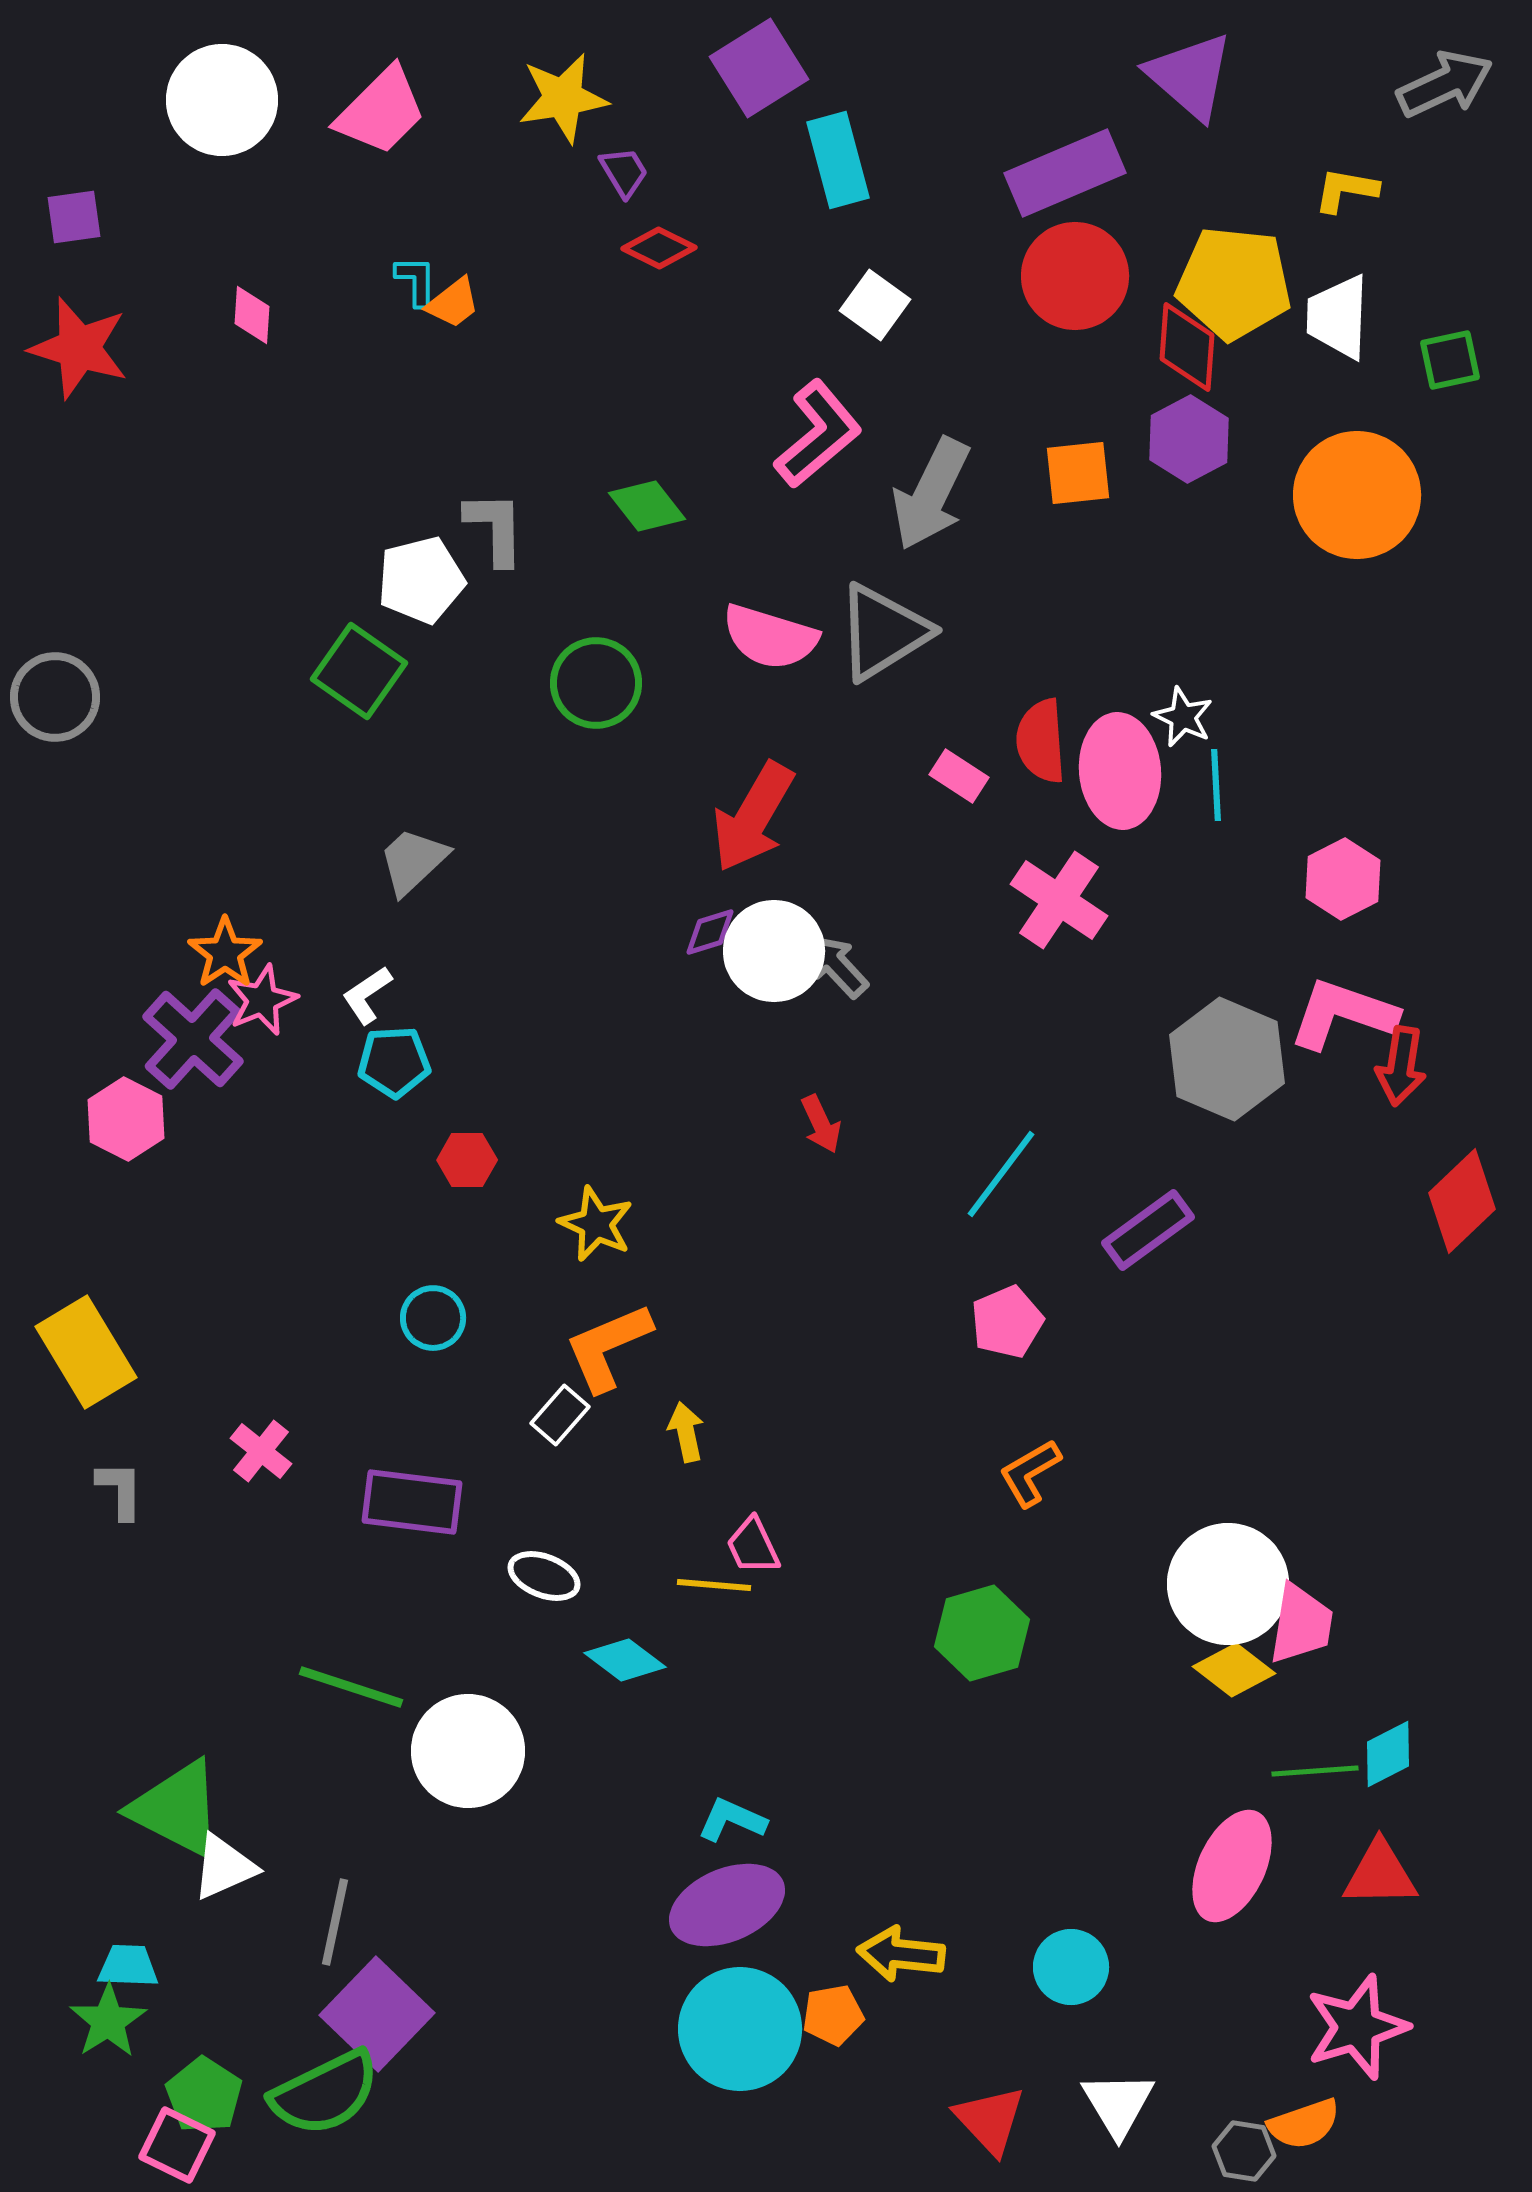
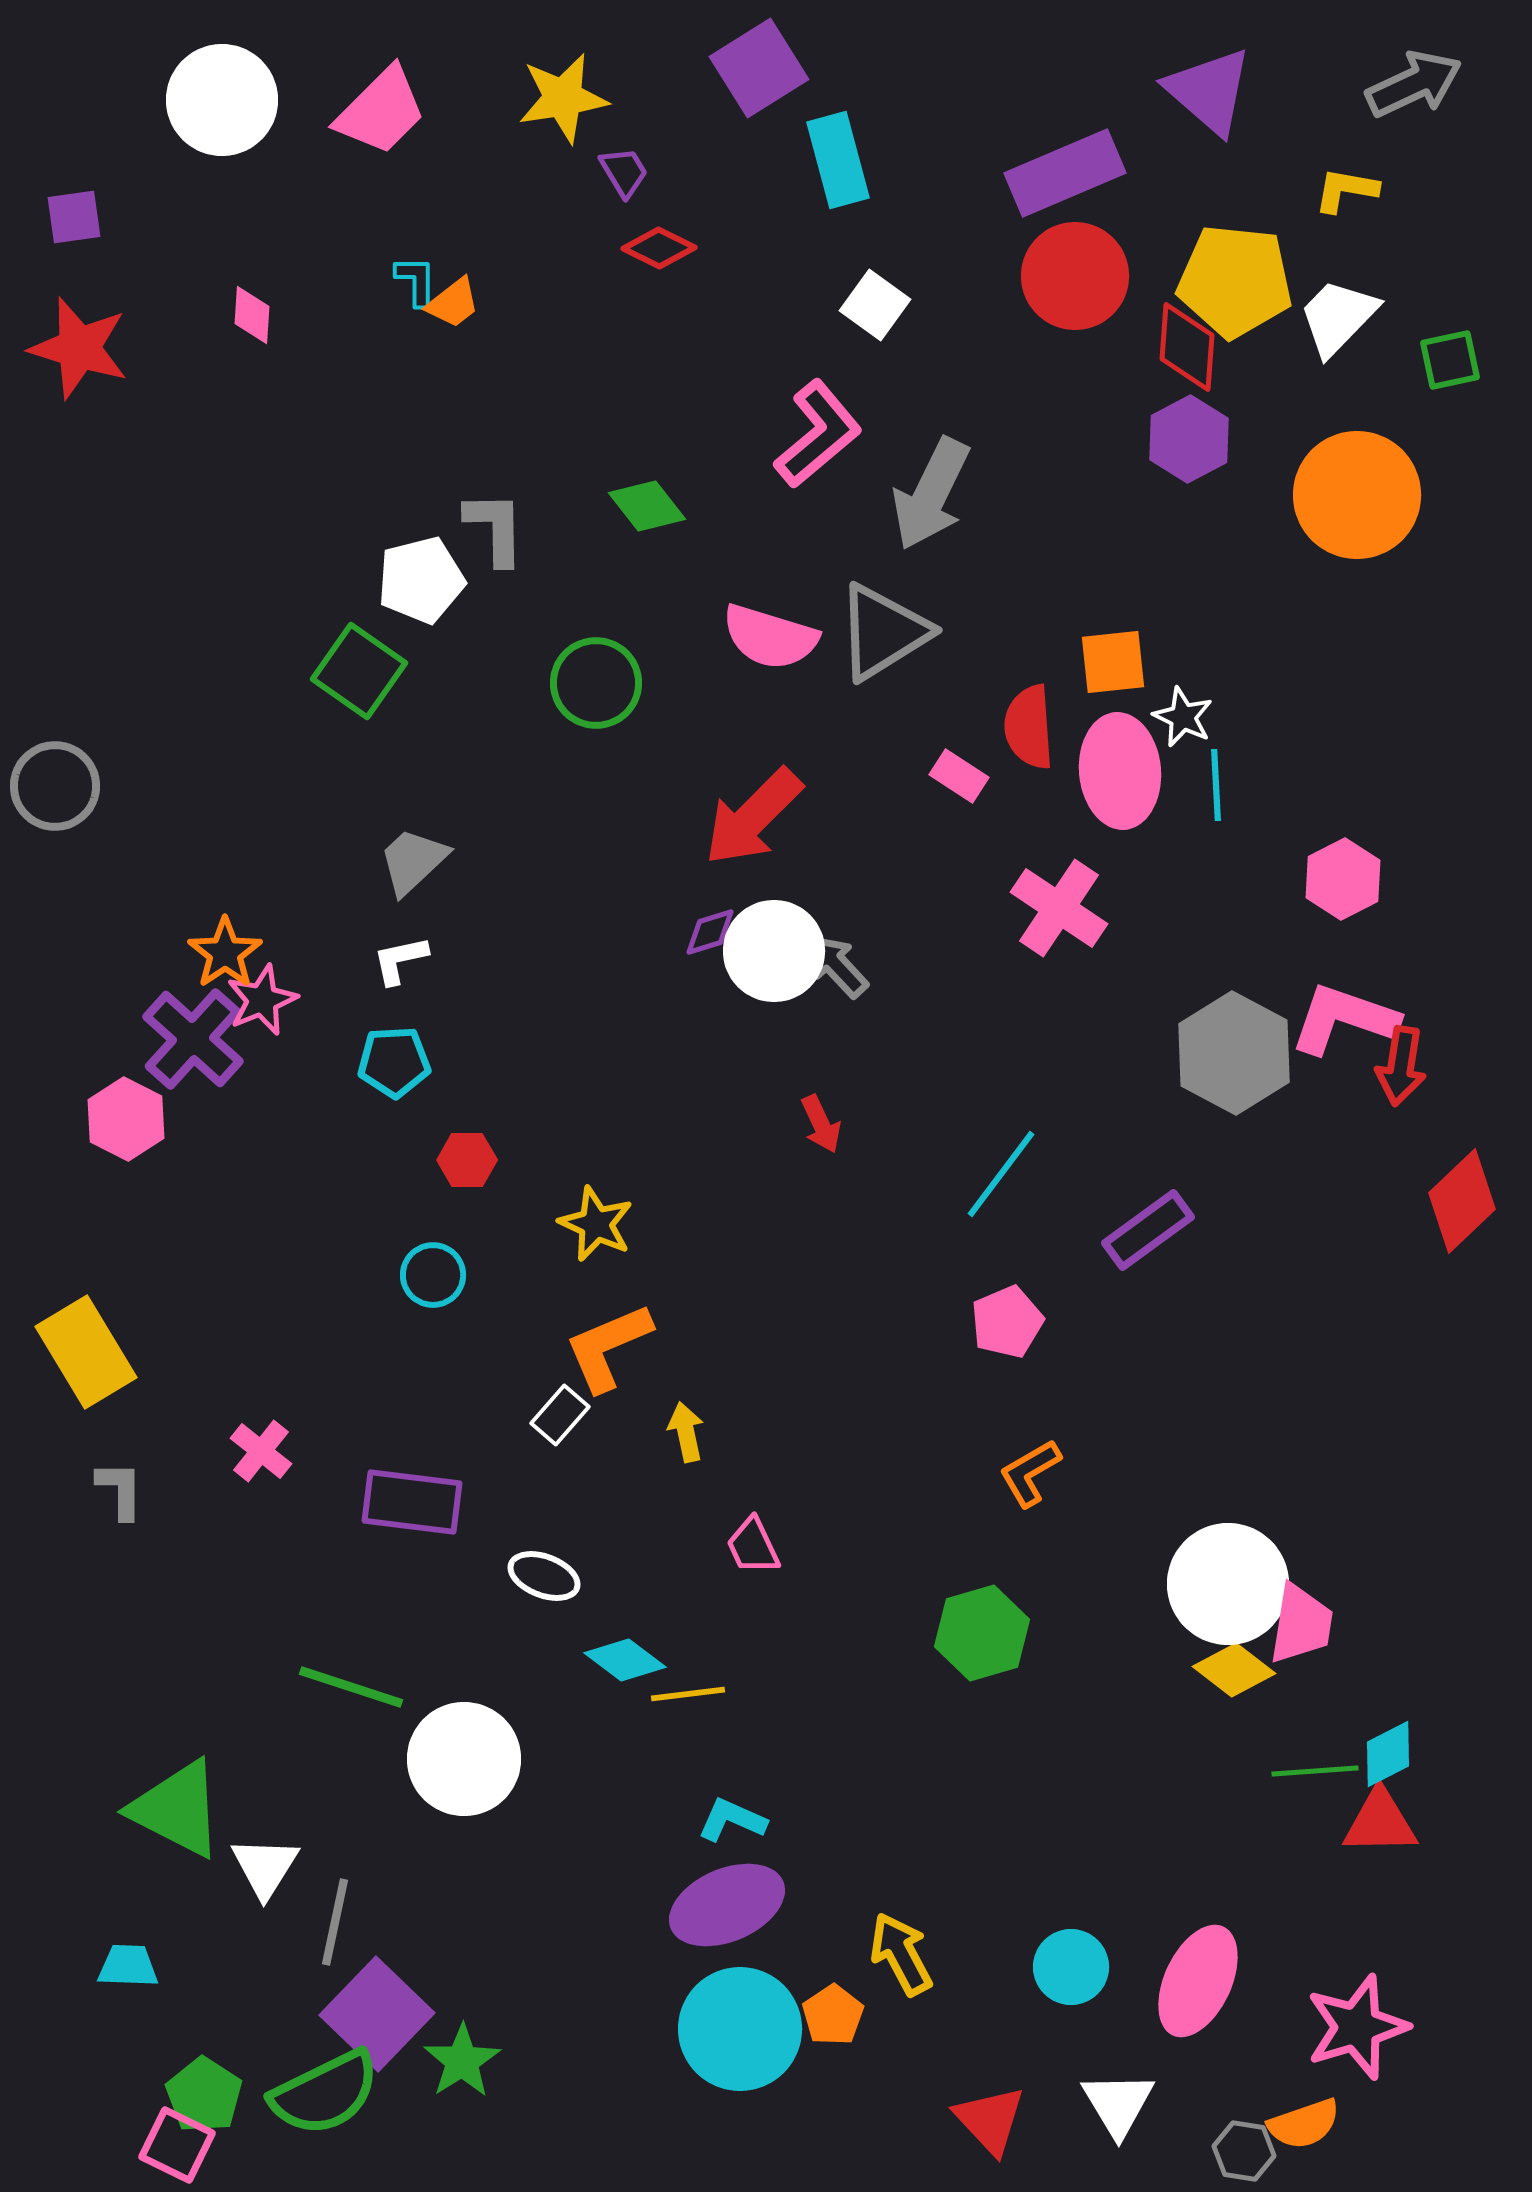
purple triangle at (1190, 76): moved 19 px right, 15 px down
gray arrow at (1445, 84): moved 31 px left
yellow pentagon at (1234, 283): moved 1 px right, 2 px up
white trapezoid at (1338, 317): rotated 42 degrees clockwise
orange square at (1078, 473): moved 35 px right, 189 px down
gray circle at (55, 697): moved 89 px down
red semicircle at (1041, 741): moved 12 px left, 14 px up
red arrow at (753, 817): rotated 15 degrees clockwise
pink cross at (1059, 900): moved 8 px down
white L-shape at (367, 995): moved 33 px right, 35 px up; rotated 22 degrees clockwise
pink L-shape at (1343, 1014): moved 1 px right, 5 px down
gray hexagon at (1227, 1059): moved 7 px right, 6 px up; rotated 5 degrees clockwise
cyan circle at (433, 1318): moved 43 px up
yellow line at (714, 1585): moved 26 px left, 109 px down; rotated 12 degrees counterclockwise
white circle at (468, 1751): moved 4 px left, 8 px down
pink ellipse at (1232, 1866): moved 34 px left, 115 px down
white triangle at (224, 1867): moved 41 px right; rotated 34 degrees counterclockwise
red triangle at (1380, 1874): moved 52 px up
yellow arrow at (901, 1954): rotated 56 degrees clockwise
orange pentagon at (833, 2015): rotated 24 degrees counterclockwise
green star at (108, 2021): moved 354 px right, 40 px down
